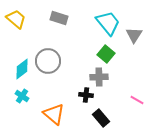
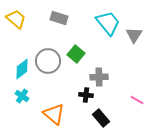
green square: moved 30 px left
